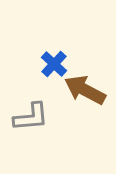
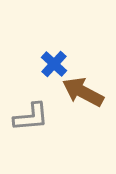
brown arrow: moved 2 px left, 2 px down
